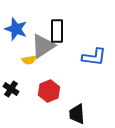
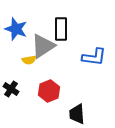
black rectangle: moved 4 px right, 2 px up
